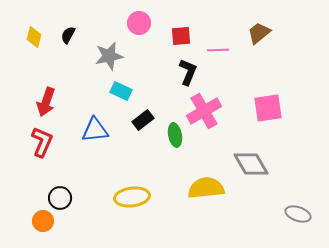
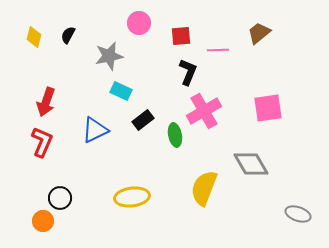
blue triangle: rotated 20 degrees counterclockwise
yellow semicircle: moved 2 px left; rotated 63 degrees counterclockwise
